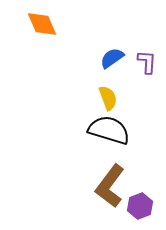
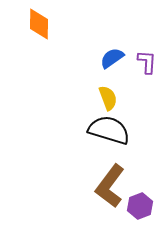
orange diamond: moved 3 px left; rotated 24 degrees clockwise
